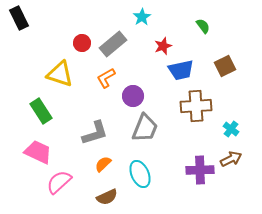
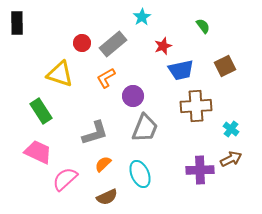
black rectangle: moved 2 px left, 5 px down; rotated 25 degrees clockwise
pink semicircle: moved 6 px right, 3 px up
